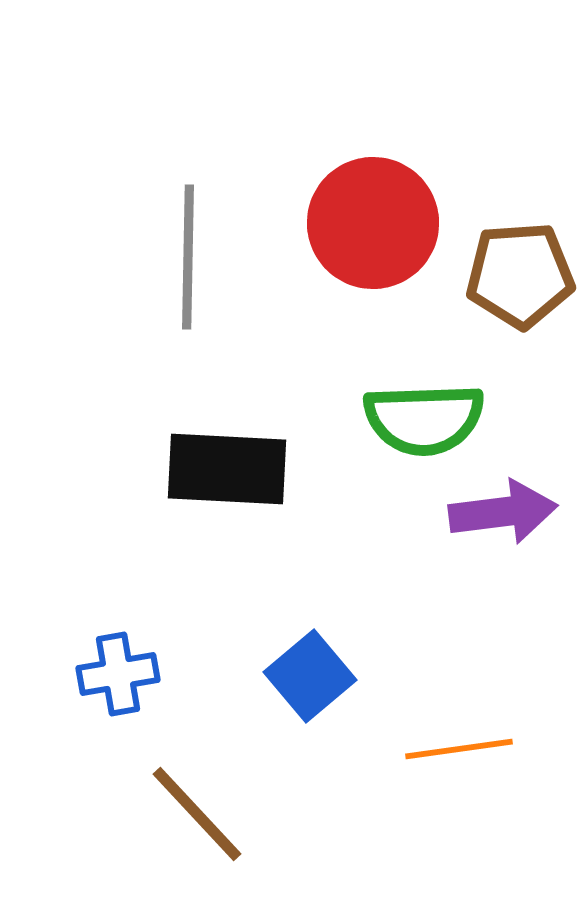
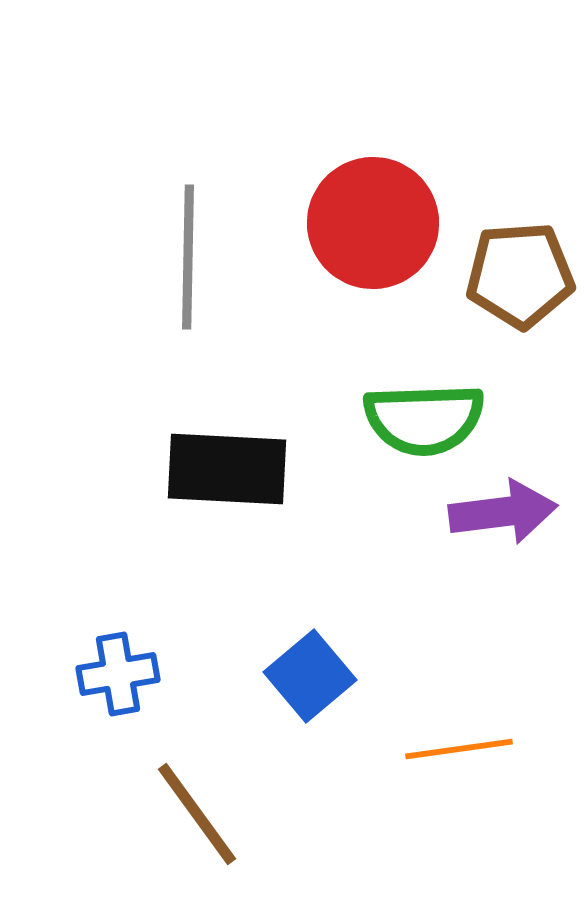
brown line: rotated 7 degrees clockwise
